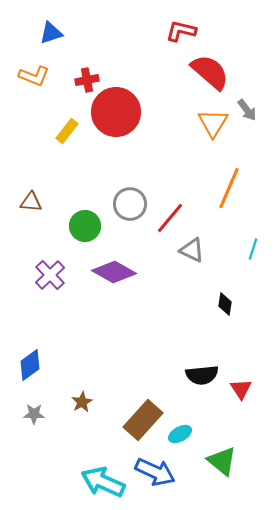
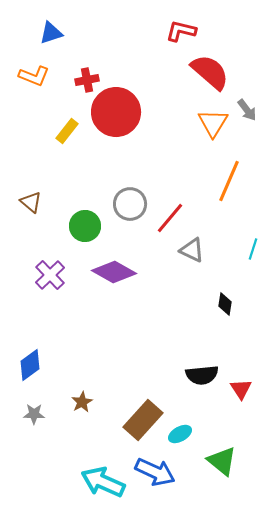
orange line: moved 7 px up
brown triangle: rotated 35 degrees clockwise
